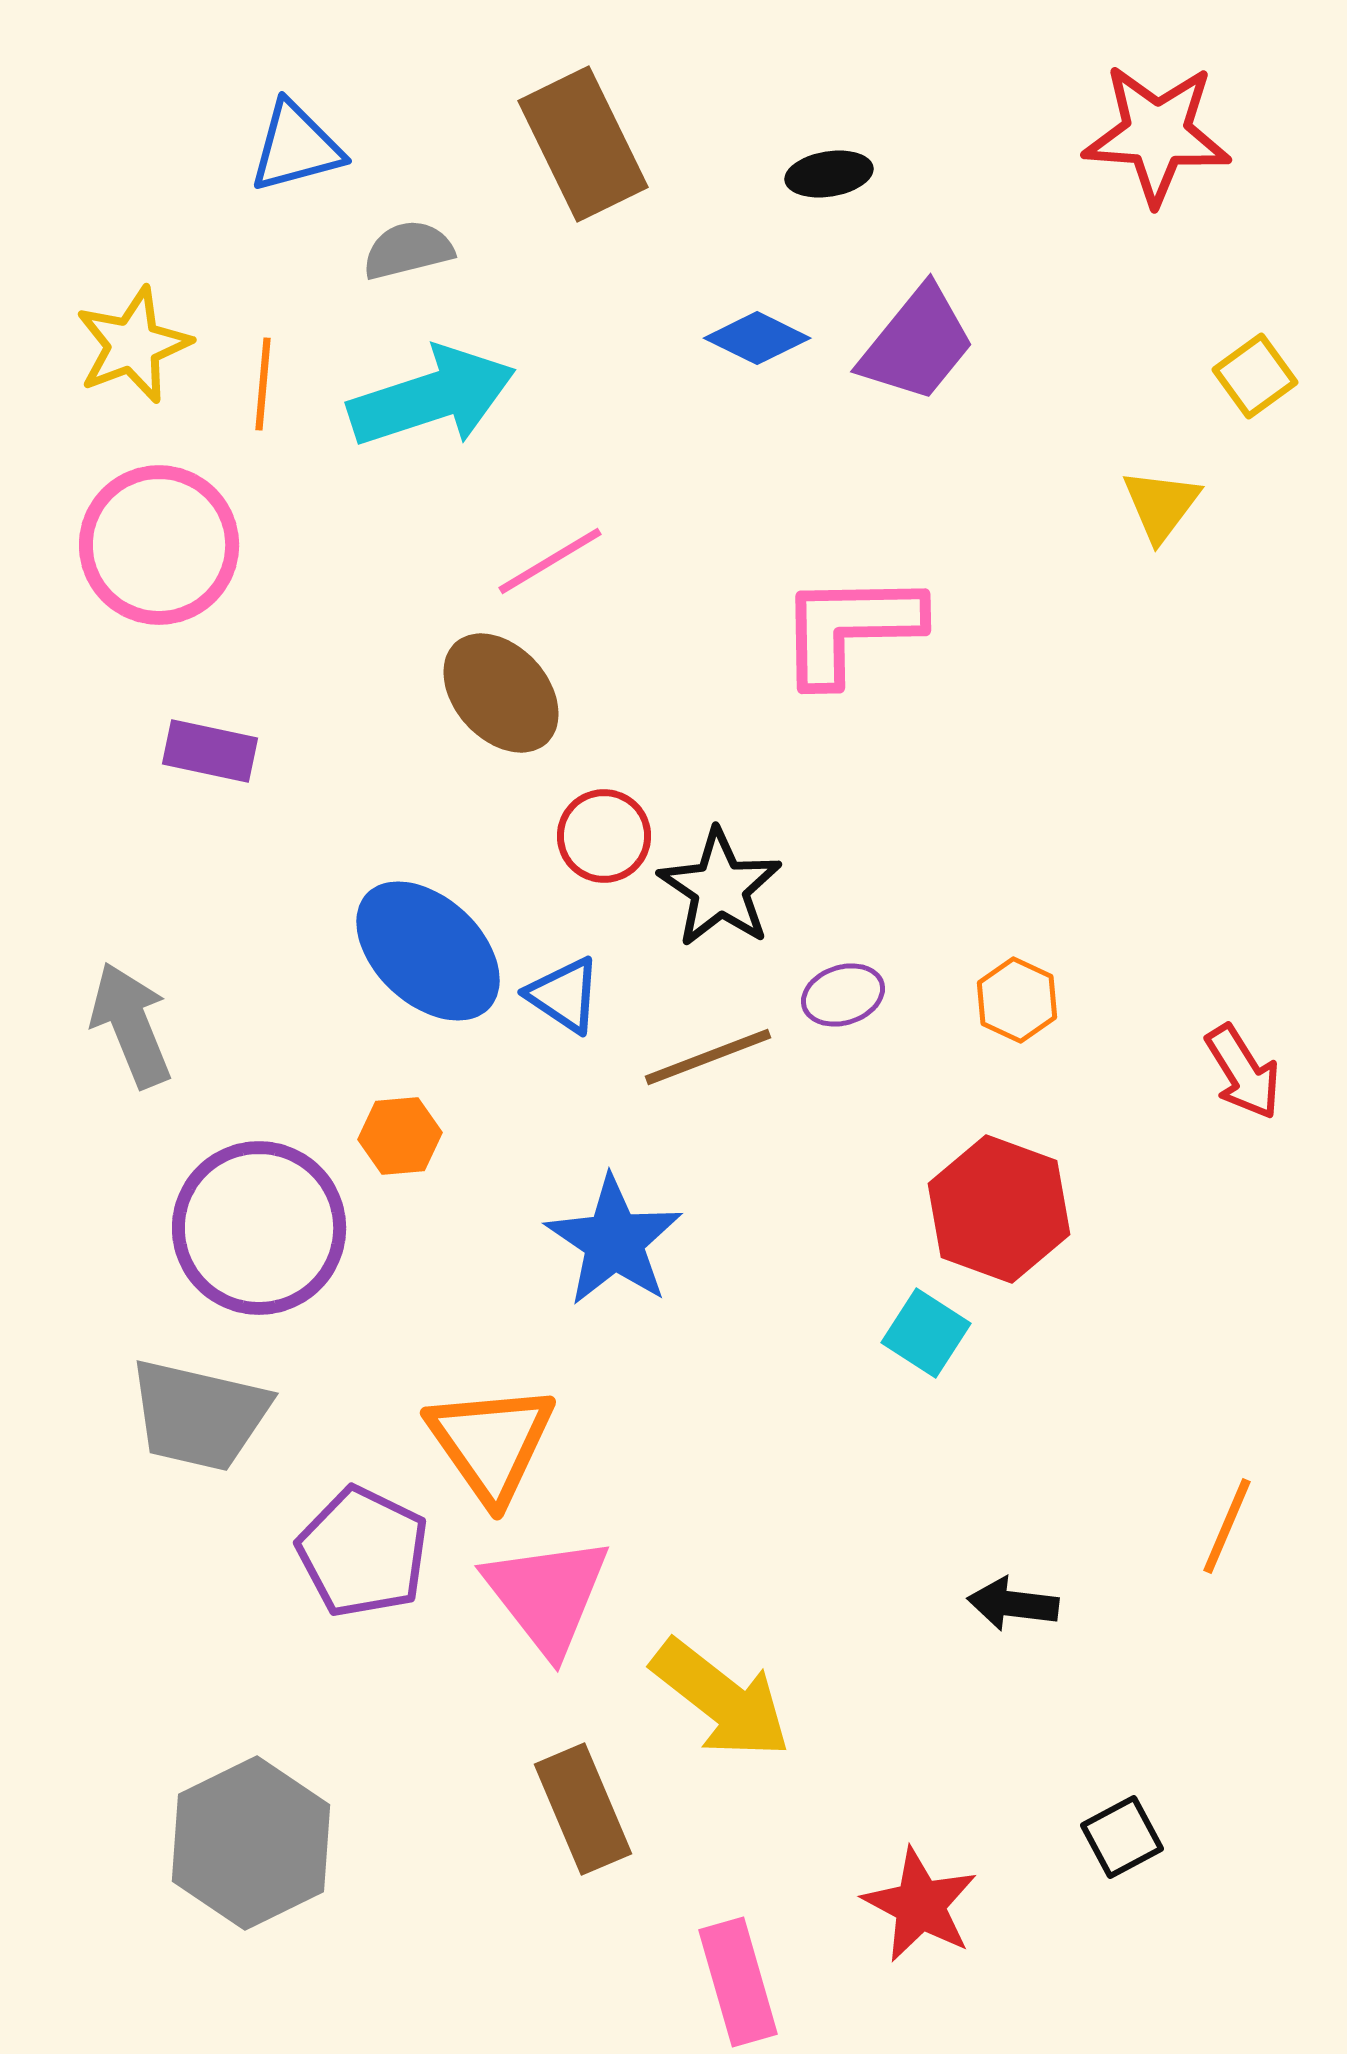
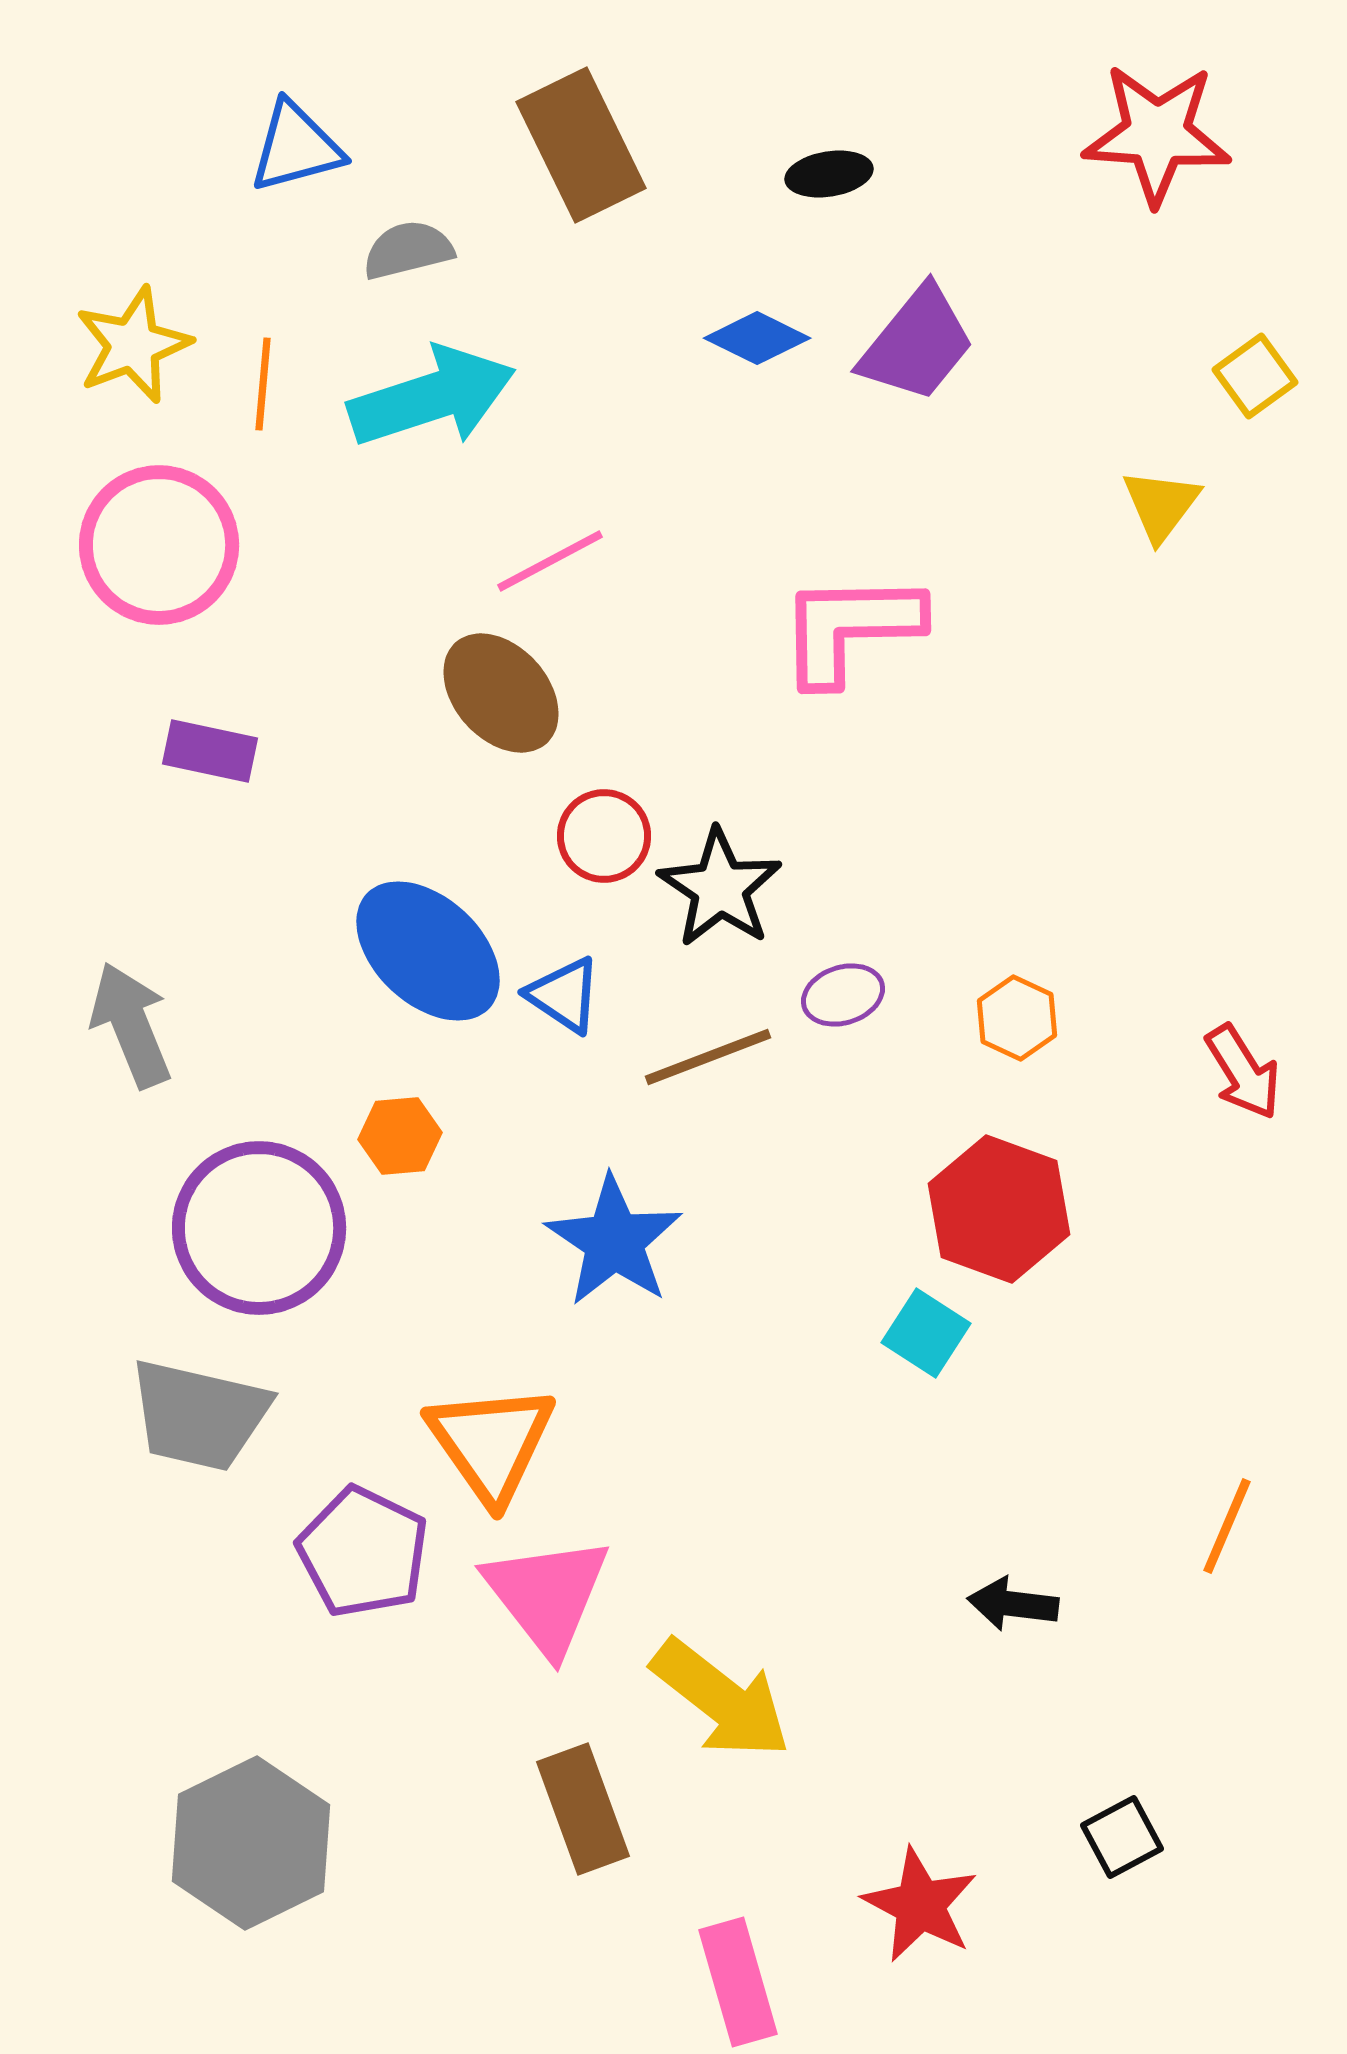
brown rectangle at (583, 144): moved 2 px left, 1 px down
pink line at (550, 561): rotated 3 degrees clockwise
orange hexagon at (1017, 1000): moved 18 px down
brown rectangle at (583, 1809): rotated 3 degrees clockwise
